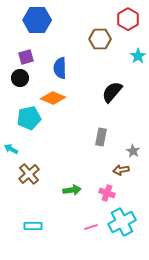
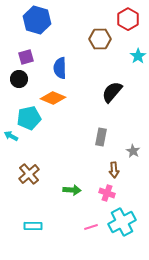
blue hexagon: rotated 16 degrees clockwise
black circle: moved 1 px left, 1 px down
cyan arrow: moved 13 px up
brown arrow: moved 7 px left; rotated 84 degrees counterclockwise
green arrow: rotated 12 degrees clockwise
